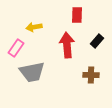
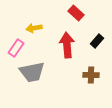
red rectangle: moved 1 px left, 2 px up; rotated 49 degrees counterclockwise
yellow arrow: moved 1 px down
